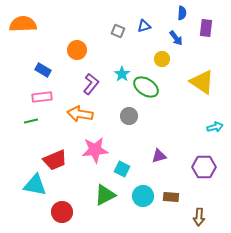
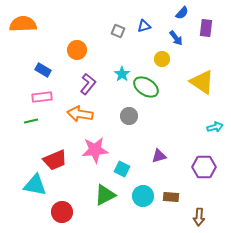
blue semicircle: rotated 40 degrees clockwise
purple L-shape: moved 3 px left
